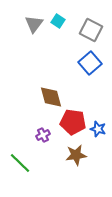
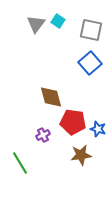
gray triangle: moved 2 px right
gray square: rotated 15 degrees counterclockwise
brown star: moved 5 px right
green line: rotated 15 degrees clockwise
